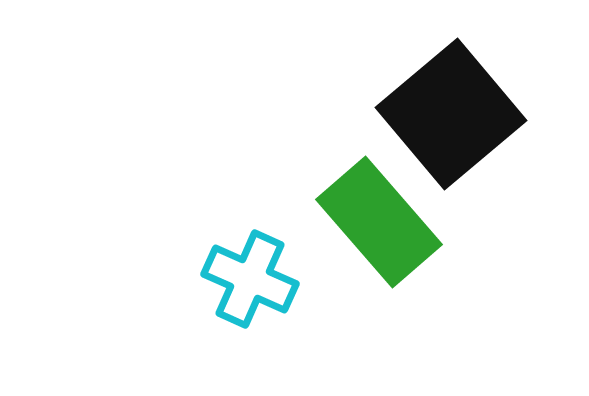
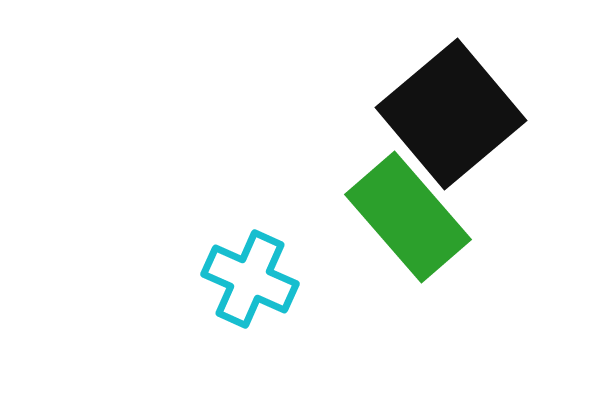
green rectangle: moved 29 px right, 5 px up
